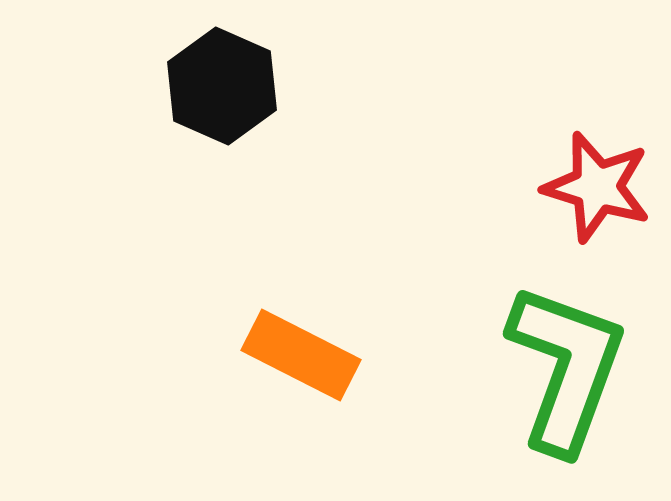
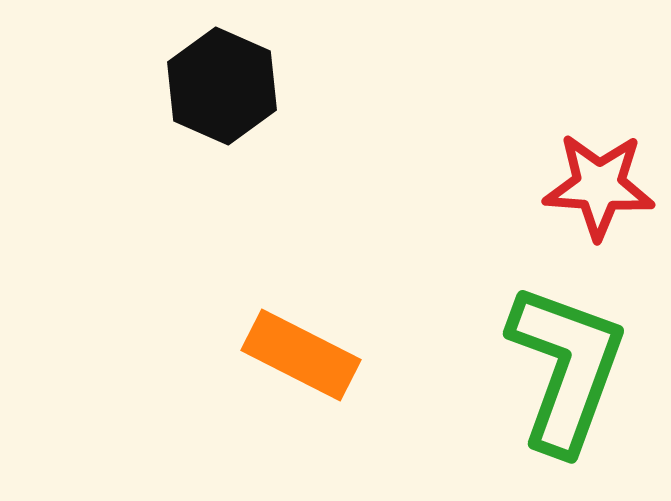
red star: moved 2 px right, 1 px up; rotated 13 degrees counterclockwise
